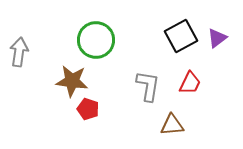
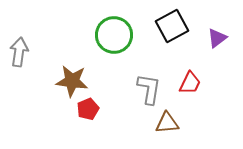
black square: moved 9 px left, 10 px up
green circle: moved 18 px right, 5 px up
gray L-shape: moved 1 px right, 3 px down
red pentagon: rotated 30 degrees clockwise
brown triangle: moved 5 px left, 2 px up
